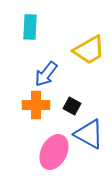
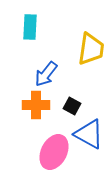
yellow trapezoid: moved 2 px right, 1 px up; rotated 52 degrees counterclockwise
